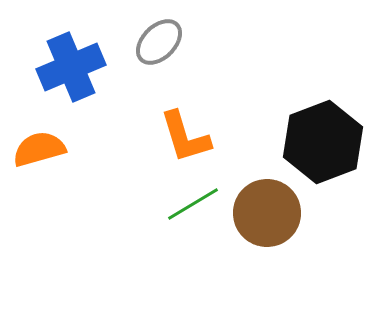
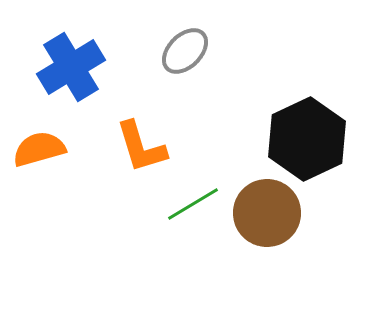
gray ellipse: moved 26 px right, 9 px down
blue cross: rotated 8 degrees counterclockwise
orange L-shape: moved 44 px left, 10 px down
black hexagon: moved 16 px left, 3 px up; rotated 4 degrees counterclockwise
